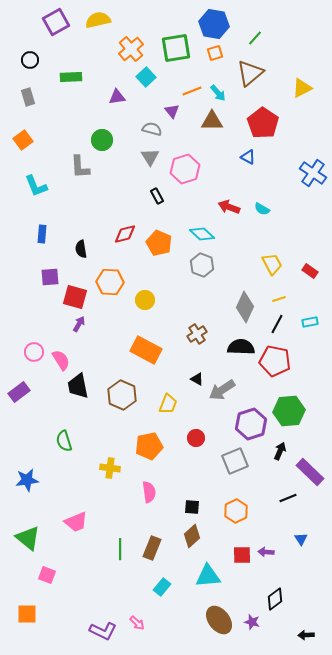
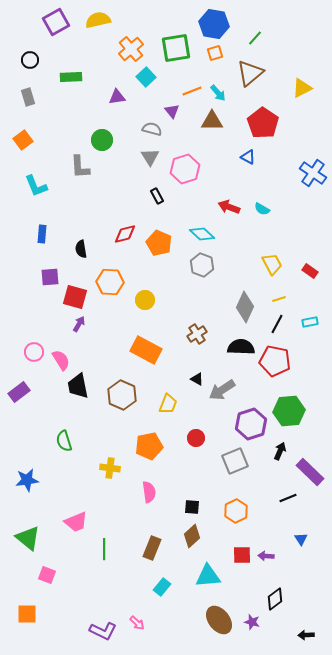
green line at (120, 549): moved 16 px left
purple arrow at (266, 552): moved 4 px down
